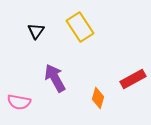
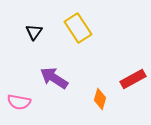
yellow rectangle: moved 2 px left, 1 px down
black triangle: moved 2 px left, 1 px down
purple arrow: moved 1 px left; rotated 28 degrees counterclockwise
orange diamond: moved 2 px right, 1 px down
